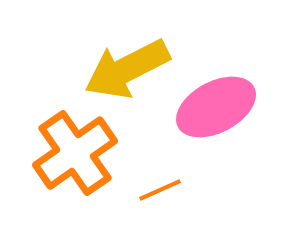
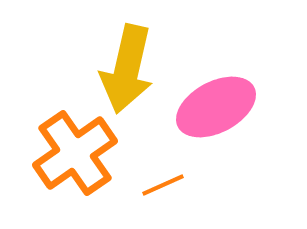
yellow arrow: rotated 50 degrees counterclockwise
orange line: moved 3 px right, 5 px up
